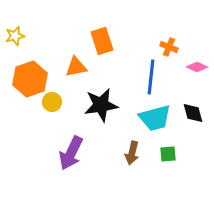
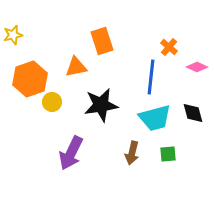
yellow star: moved 2 px left, 1 px up
orange cross: rotated 18 degrees clockwise
